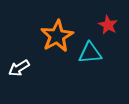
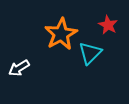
orange star: moved 4 px right, 2 px up
cyan triangle: rotated 40 degrees counterclockwise
